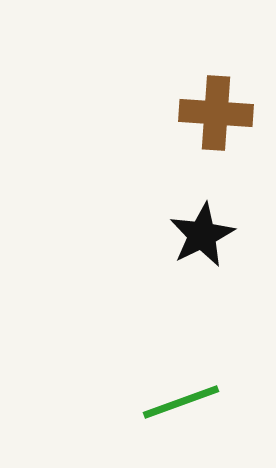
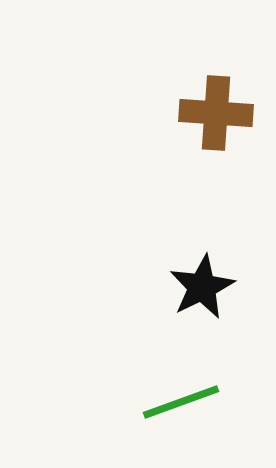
black star: moved 52 px down
